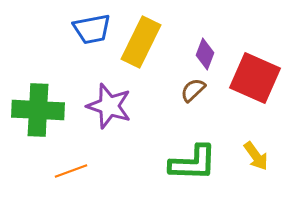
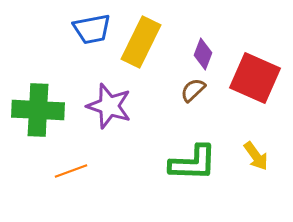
purple diamond: moved 2 px left
